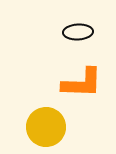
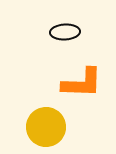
black ellipse: moved 13 px left
